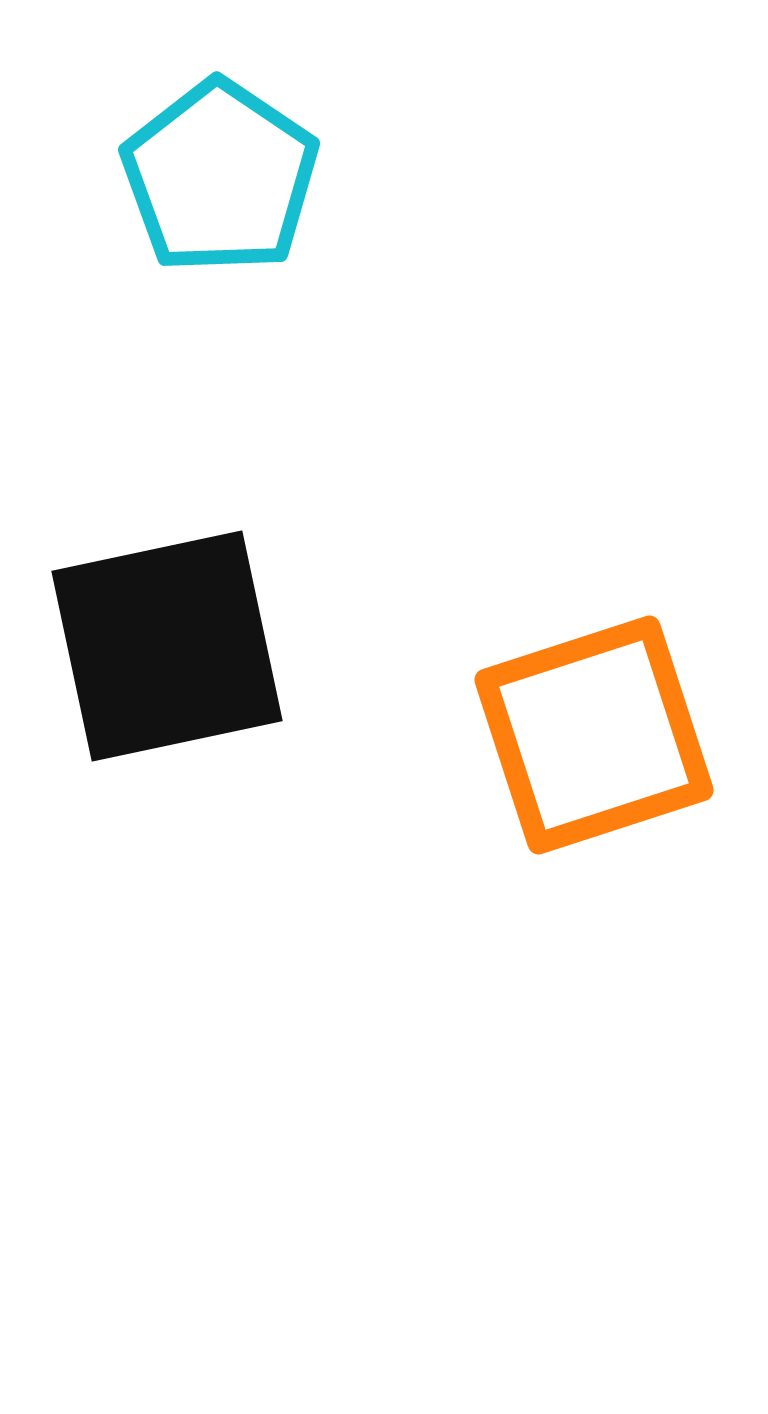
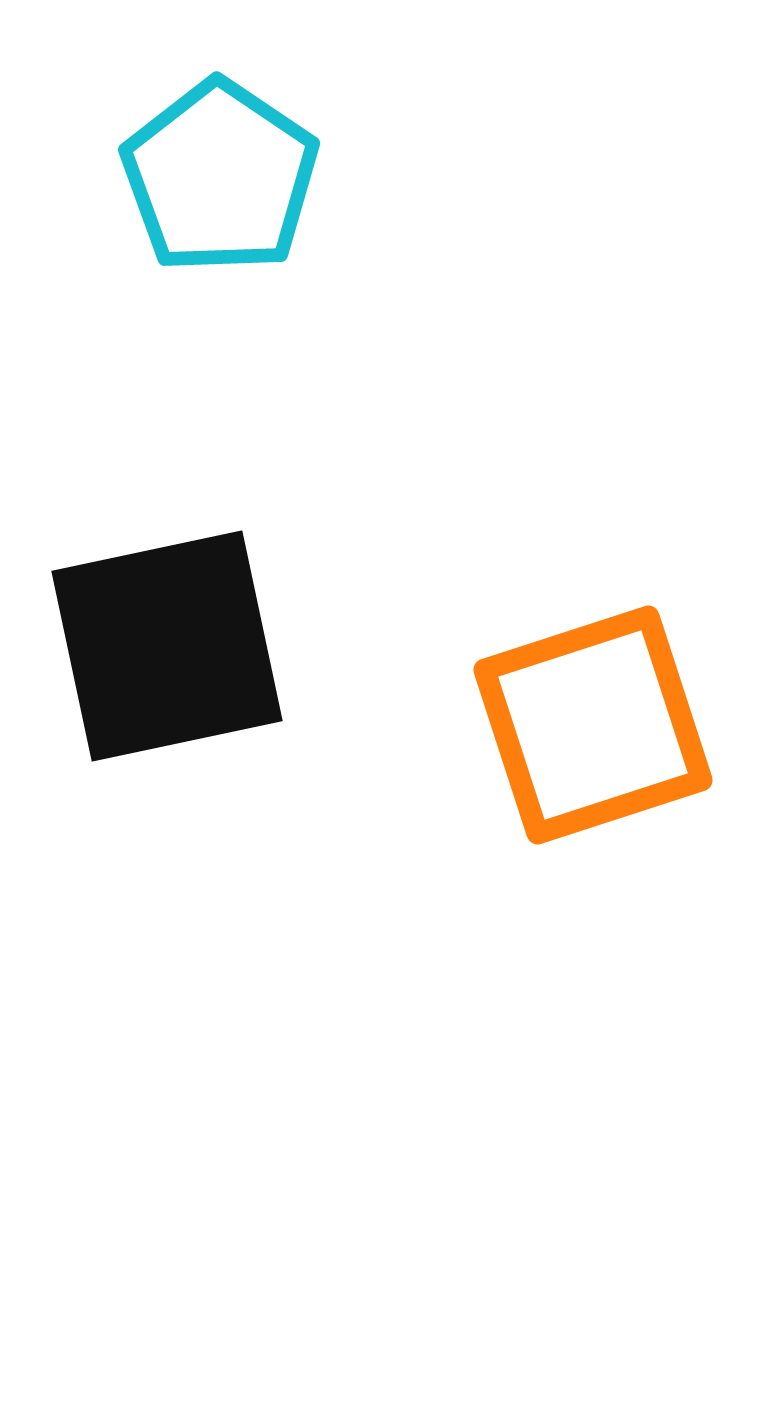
orange square: moved 1 px left, 10 px up
